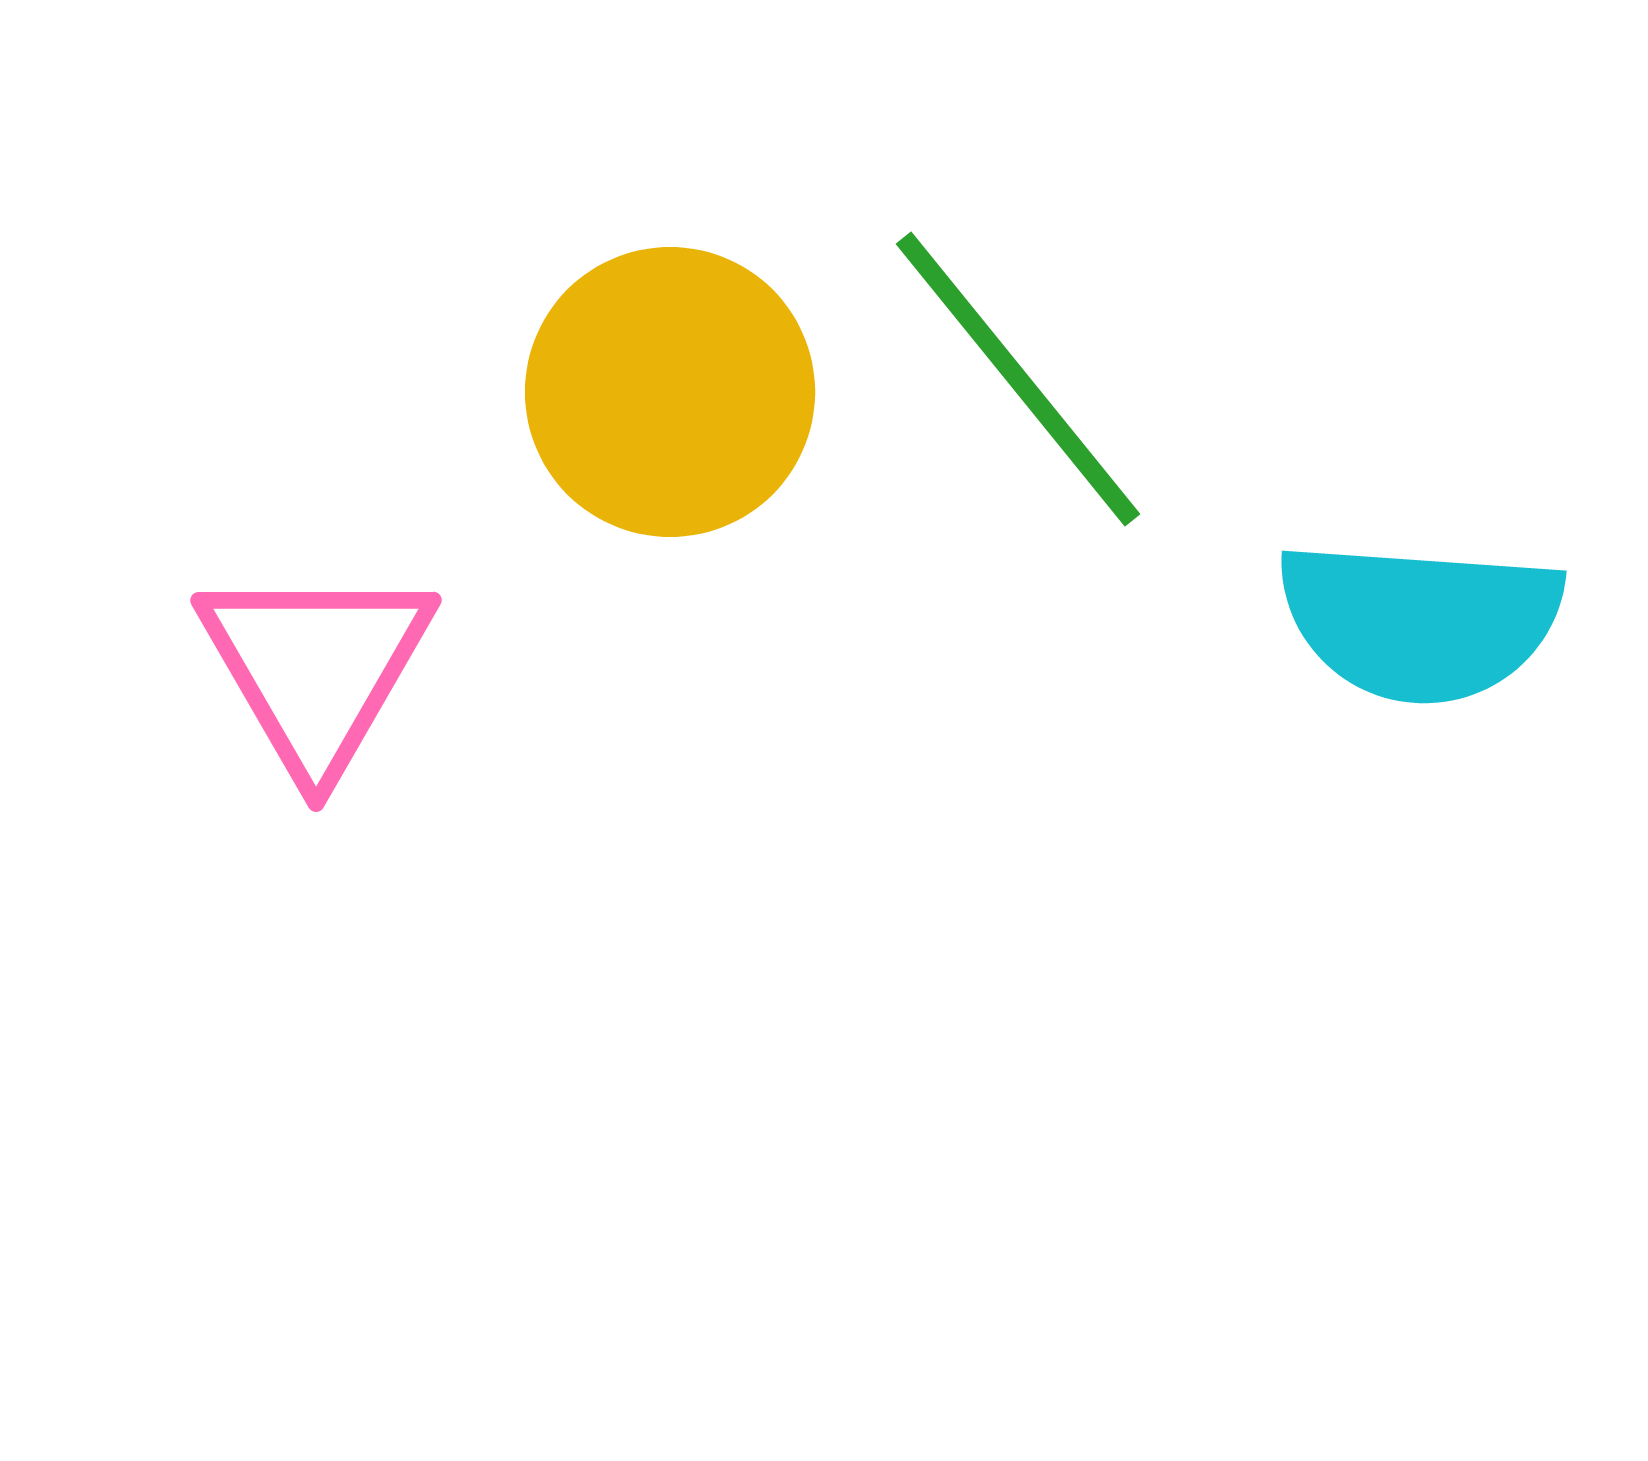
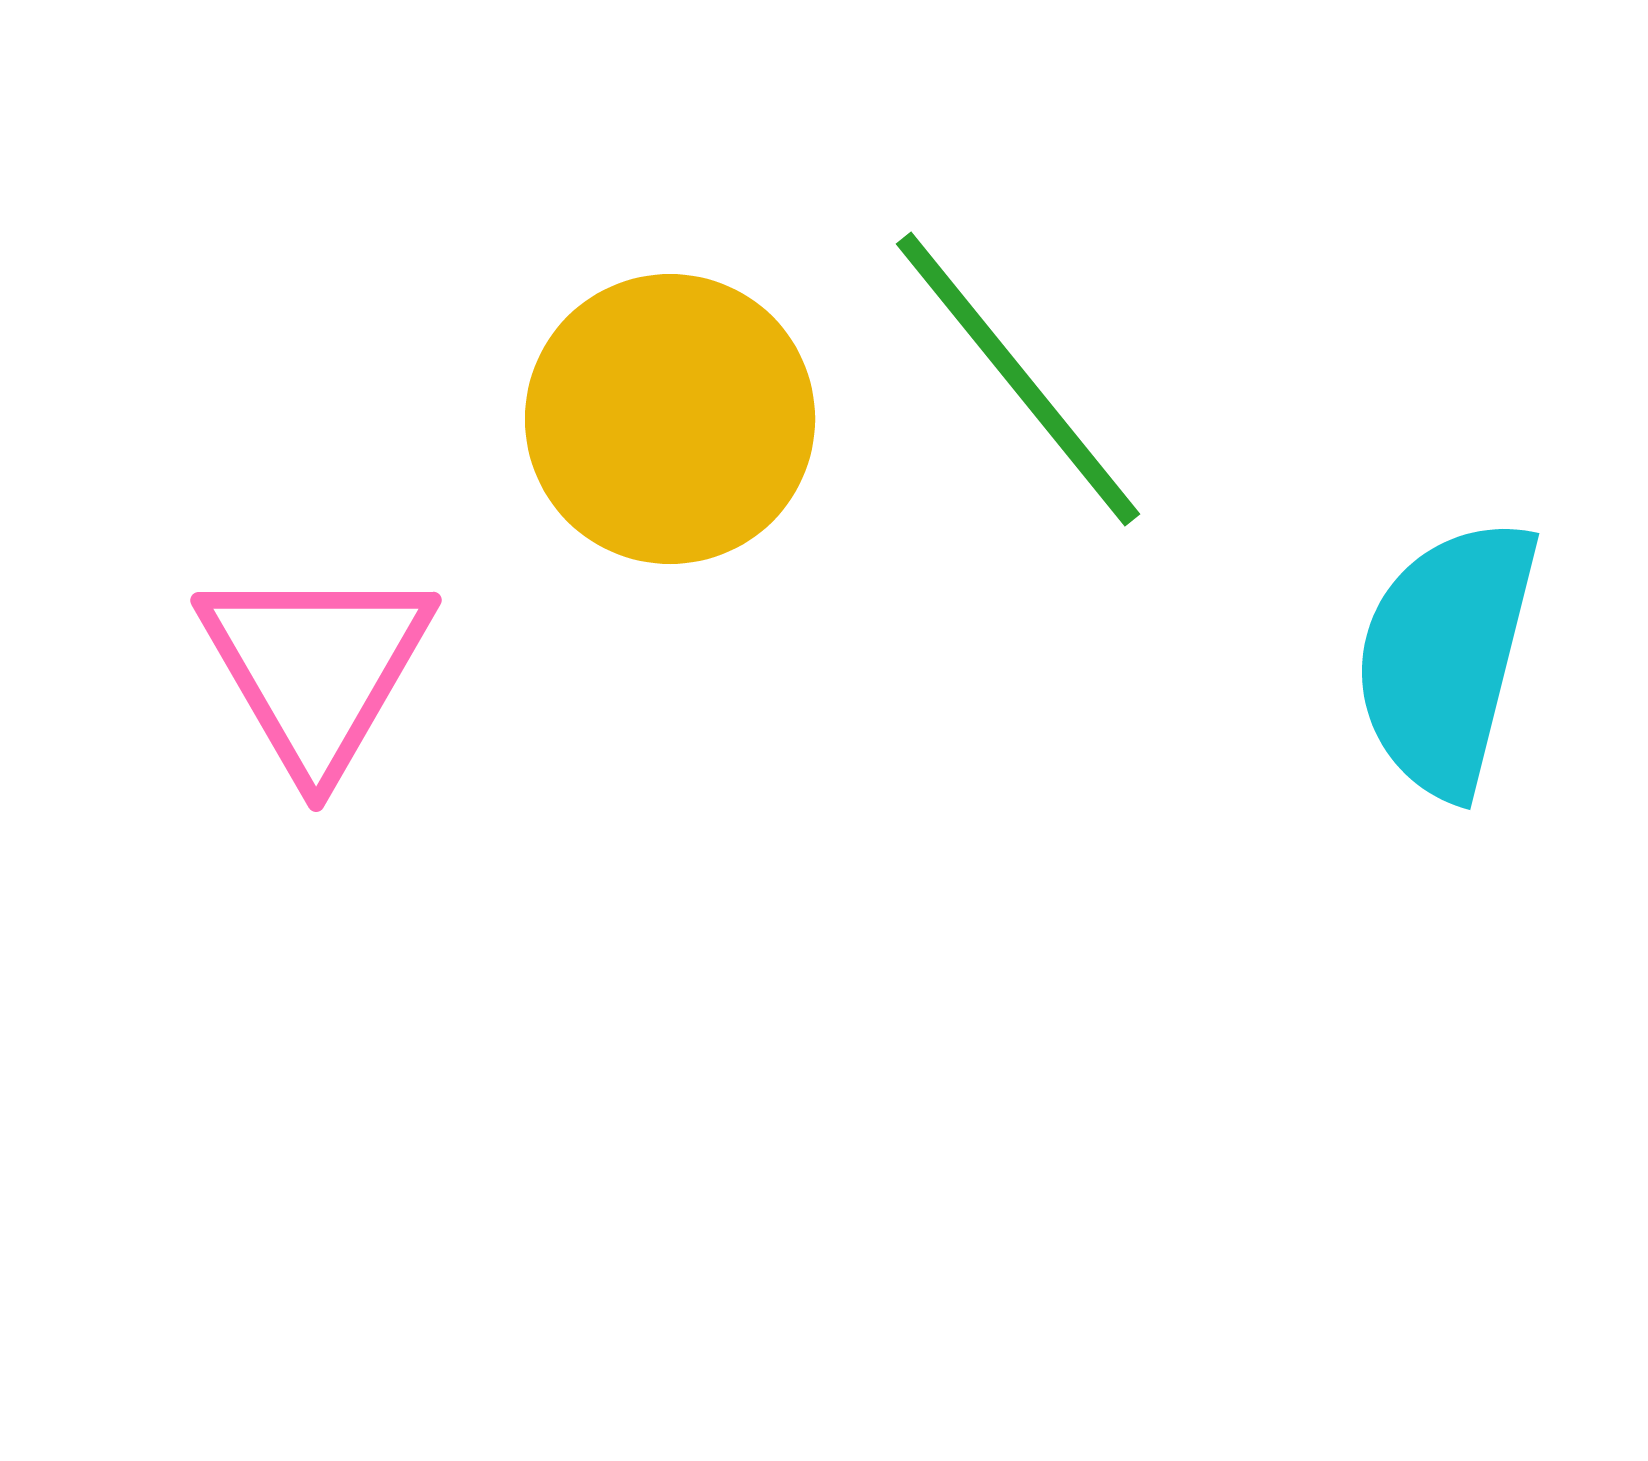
yellow circle: moved 27 px down
cyan semicircle: moved 26 px right, 36 px down; rotated 100 degrees clockwise
